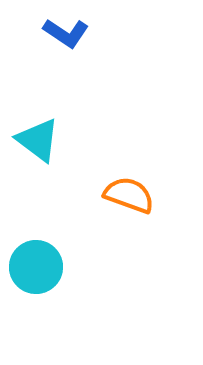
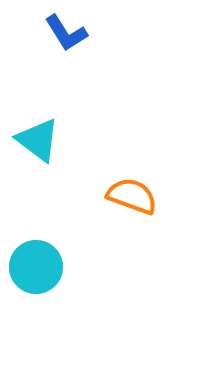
blue L-shape: rotated 24 degrees clockwise
orange semicircle: moved 3 px right, 1 px down
